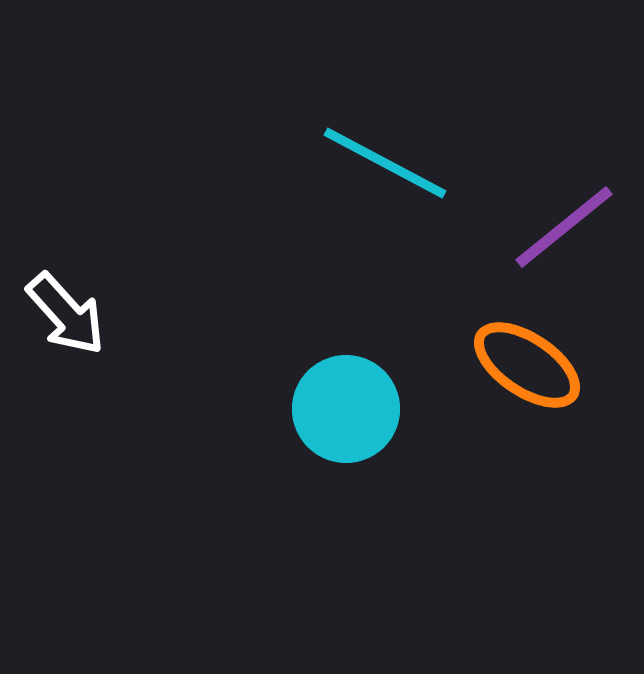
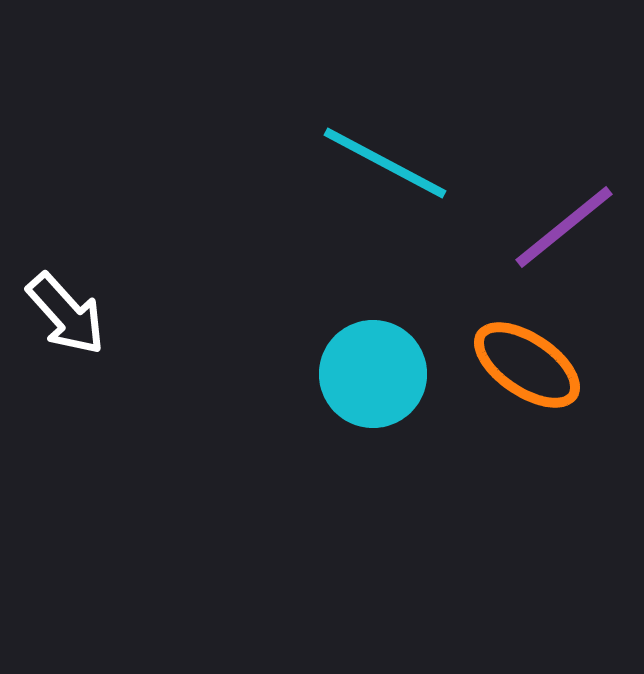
cyan circle: moved 27 px right, 35 px up
